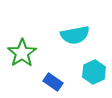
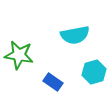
green star: moved 3 px left, 2 px down; rotated 28 degrees counterclockwise
cyan hexagon: rotated 10 degrees clockwise
